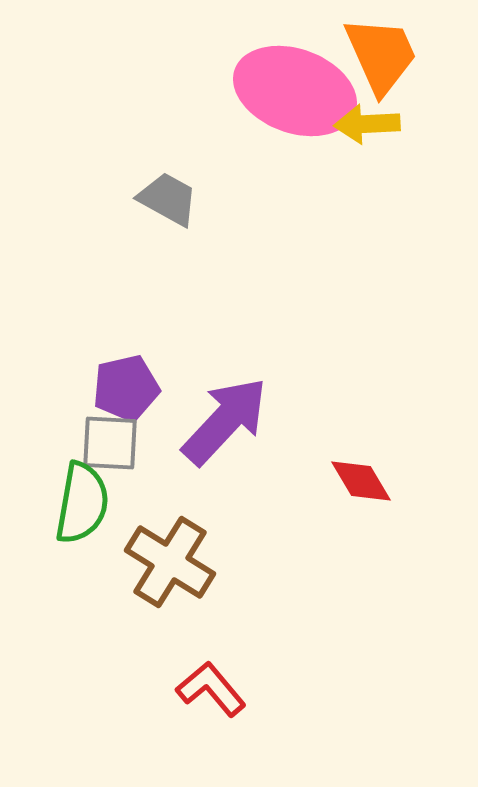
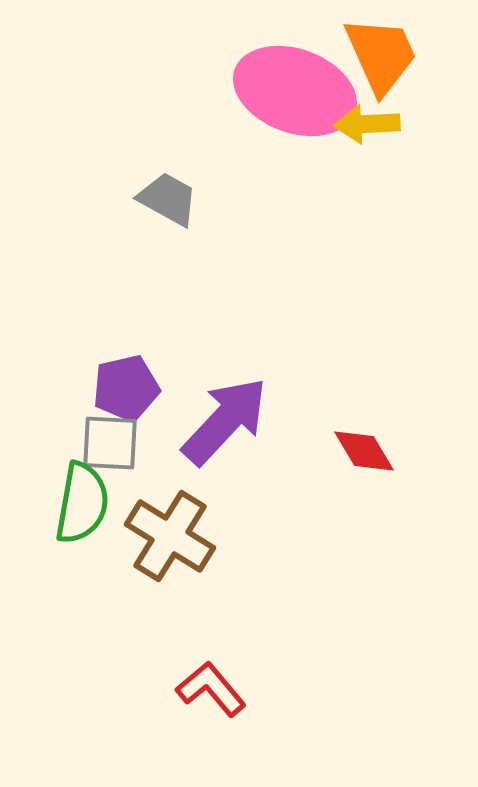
red diamond: moved 3 px right, 30 px up
brown cross: moved 26 px up
